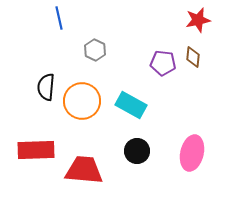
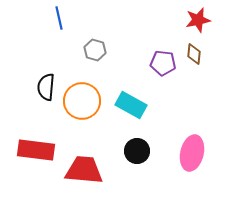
gray hexagon: rotated 10 degrees counterclockwise
brown diamond: moved 1 px right, 3 px up
red rectangle: rotated 9 degrees clockwise
